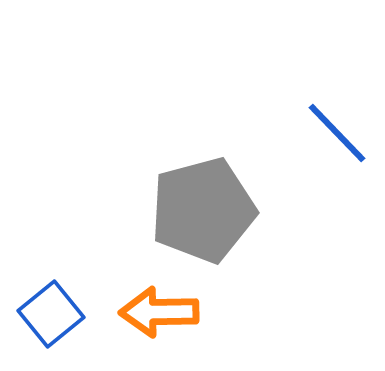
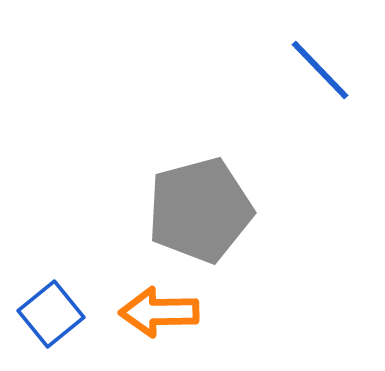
blue line: moved 17 px left, 63 px up
gray pentagon: moved 3 px left
